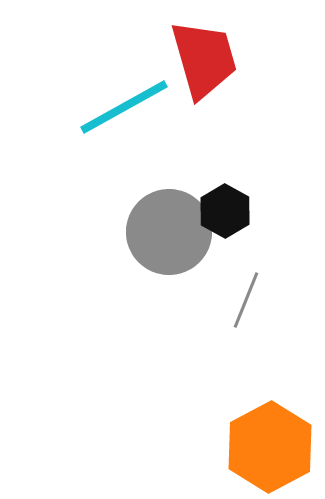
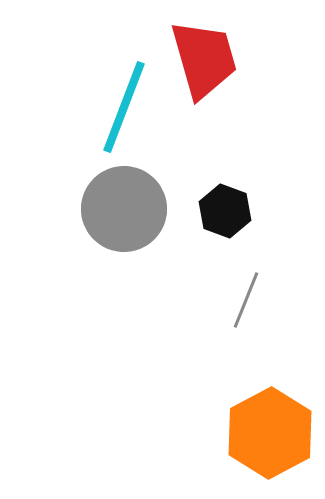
cyan line: rotated 40 degrees counterclockwise
black hexagon: rotated 9 degrees counterclockwise
gray circle: moved 45 px left, 23 px up
orange hexagon: moved 14 px up
